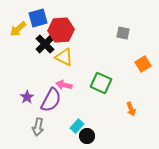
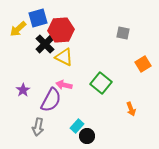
green square: rotated 15 degrees clockwise
purple star: moved 4 px left, 7 px up
